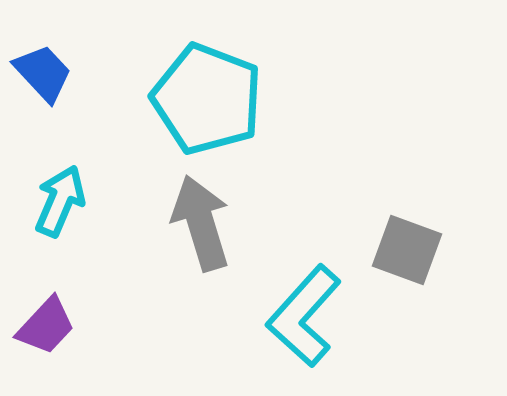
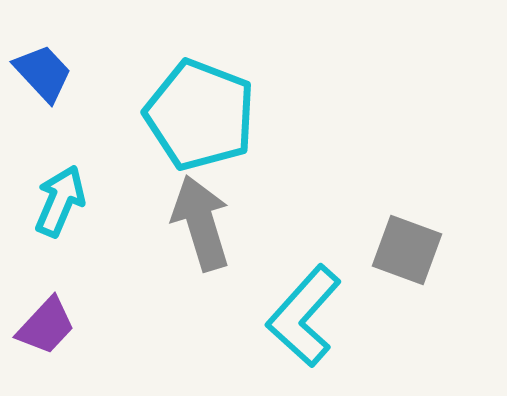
cyan pentagon: moved 7 px left, 16 px down
